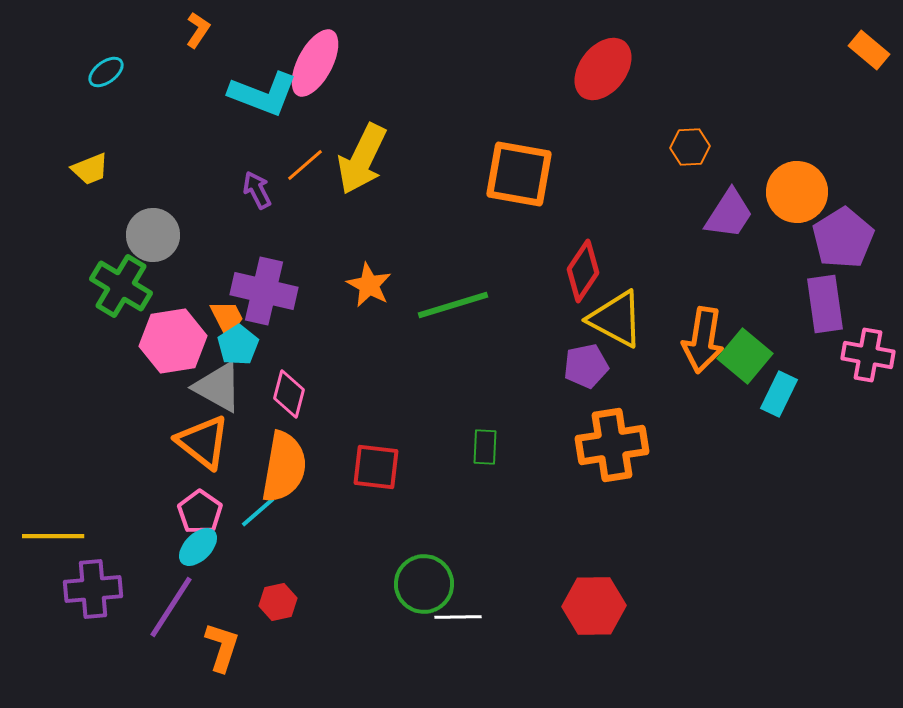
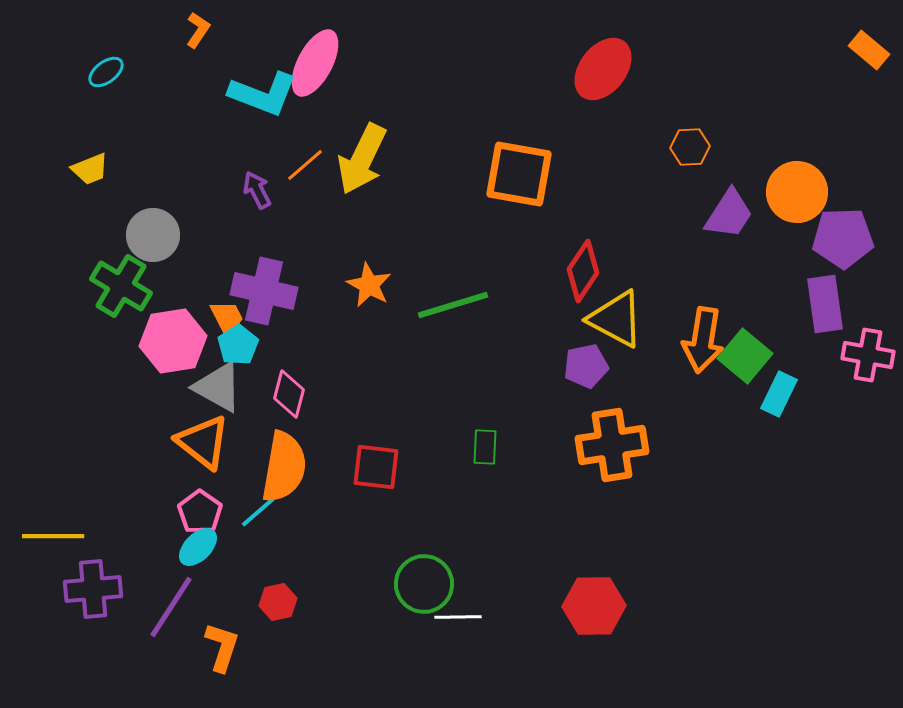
purple pentagon at (843, 238): rotated 30 degrees clockwise
